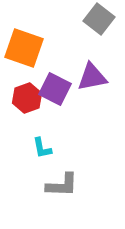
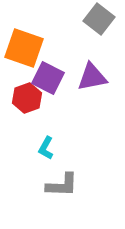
purple square: moved 7 px left, 11 px up
cyan L-shape: moved 4 px right; rotated 40 degrees clockwise
